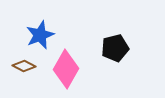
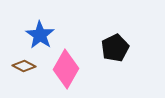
blue star: rotated 16 degrees counterclockwise
black pentagon: rotated 12 degrees counterclockwise
